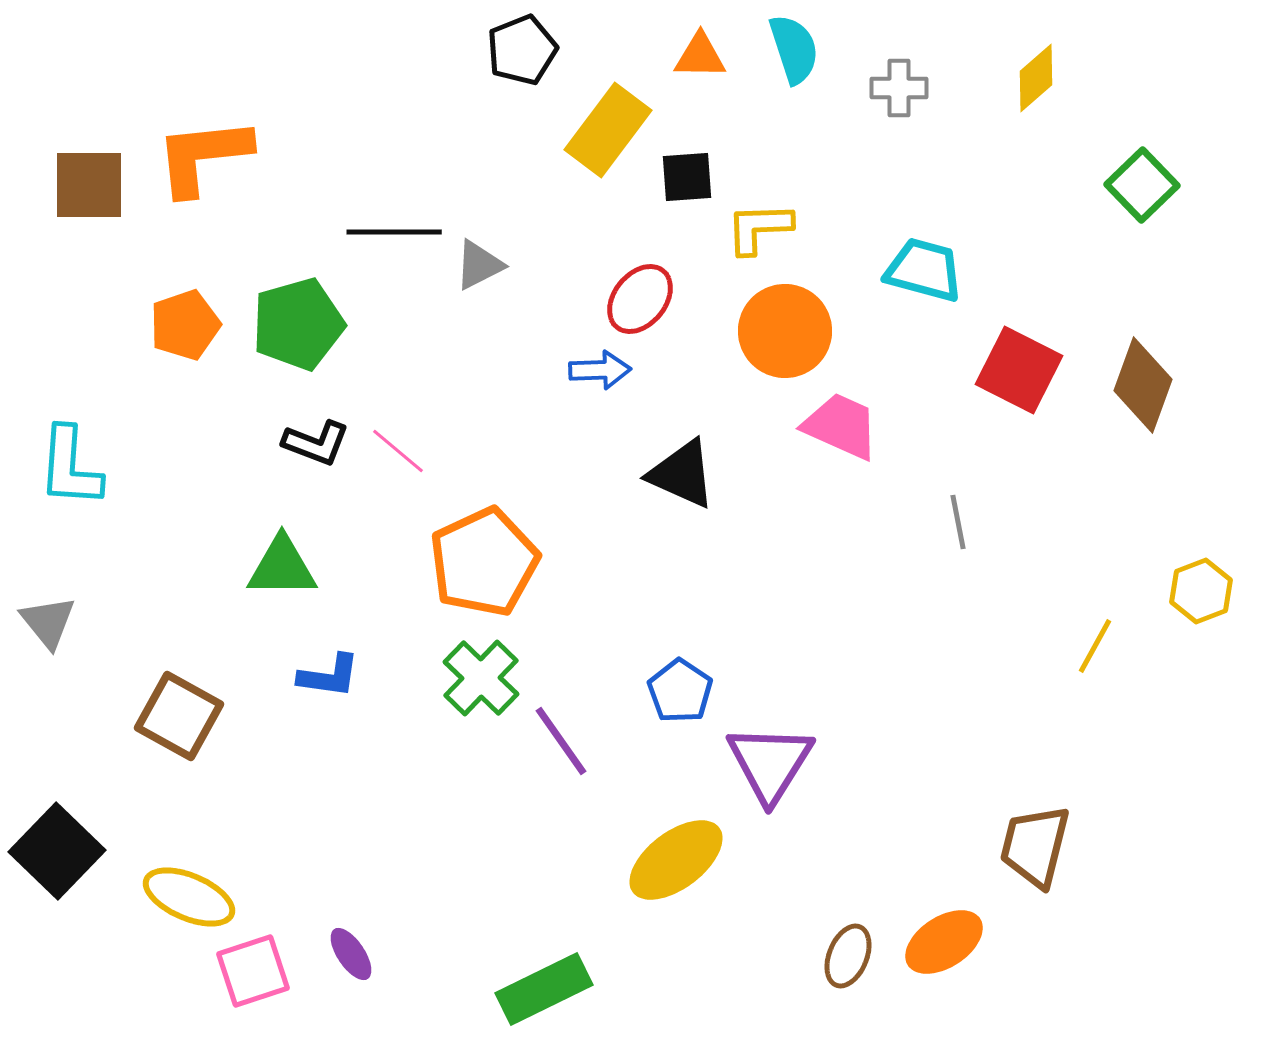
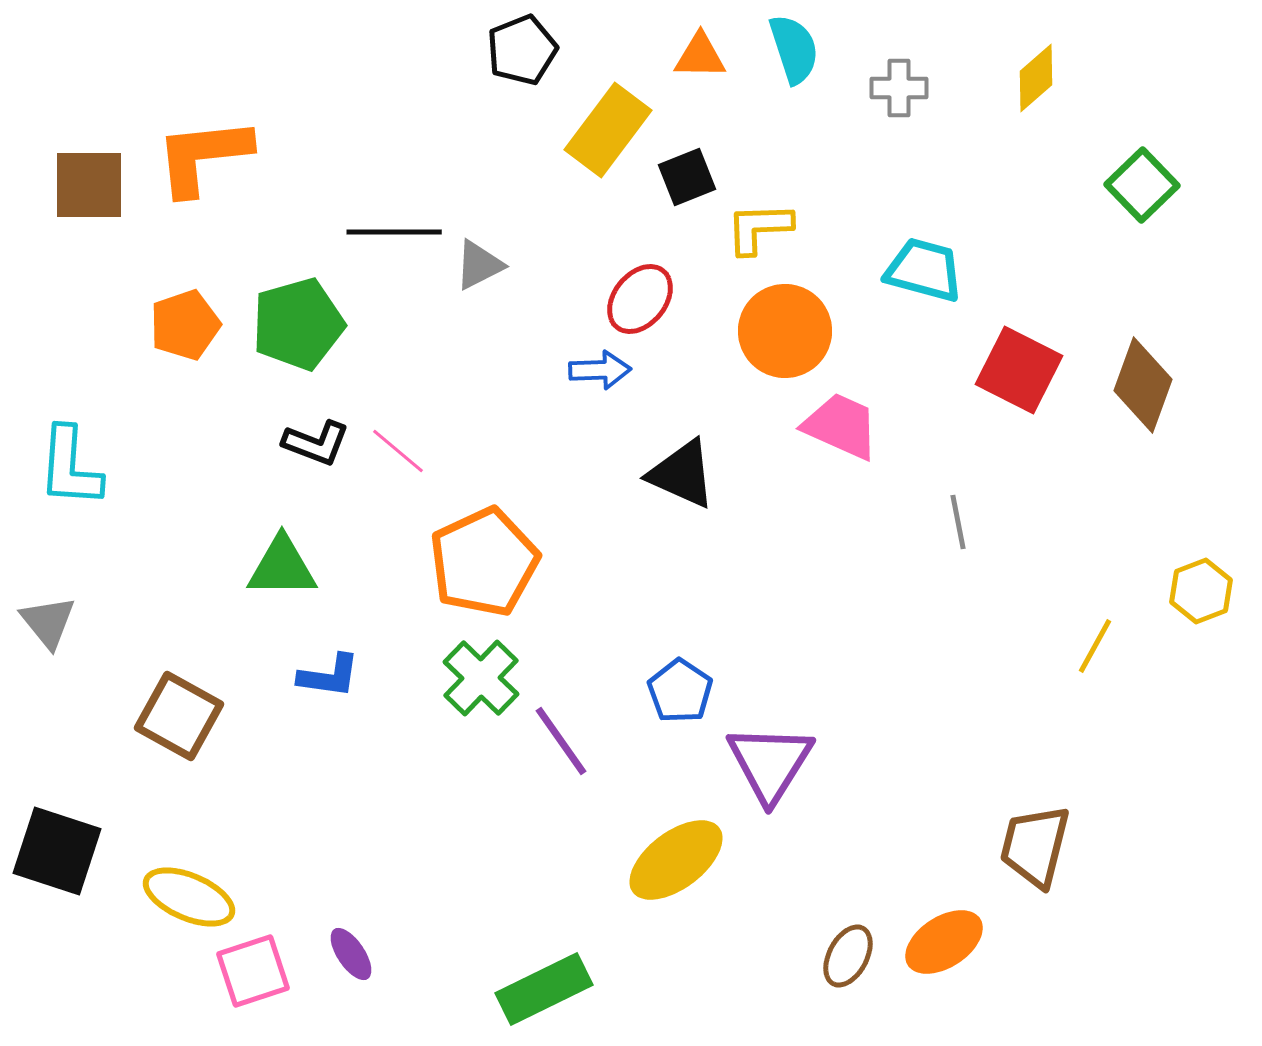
black square at (687, 177): rotated 18 degrees counterclockwise
black square at (57, 851): rotated 26 degrees counterclockwise
brown ellipse at (848, 956): rotated 6 degrees clockwise
